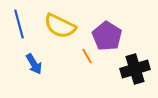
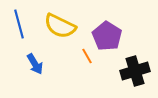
blue arrow: moved 1 px right
black cross: moved 2 px down
